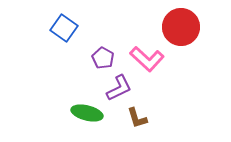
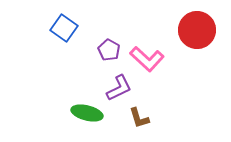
red circle: moved 16 px right, 3 px down
purple pentagon: moved 6 px right, 8 px up
brown L-shape: moved 2 px right
